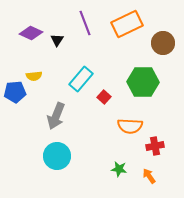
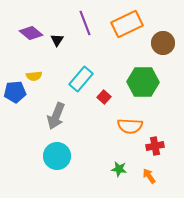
purple diamond: rotated 15 degrees clockwise
